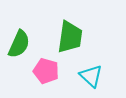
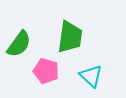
green semicircle: rotated 12 degrees clockwise
